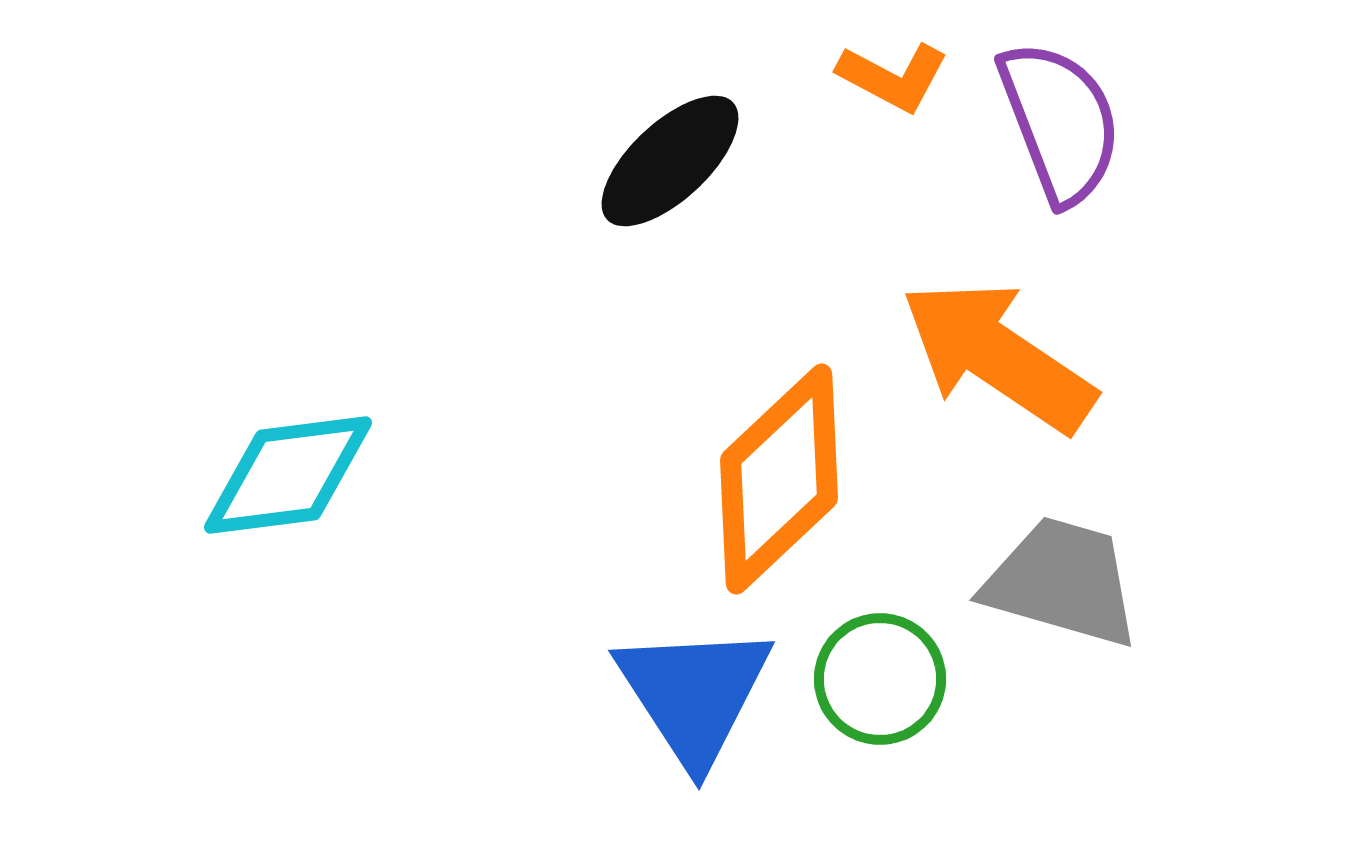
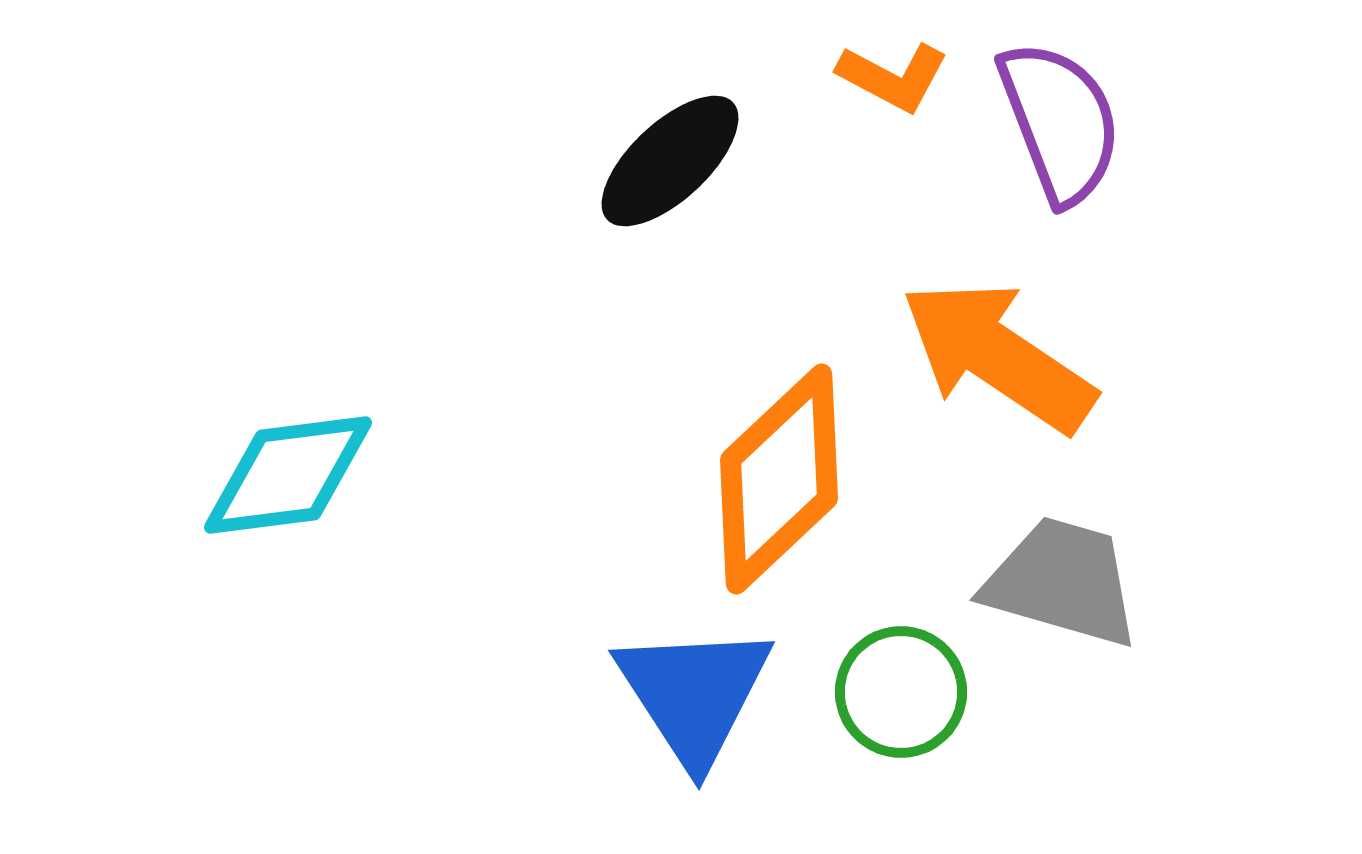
green circle: moved 21 px right, 13 px down
